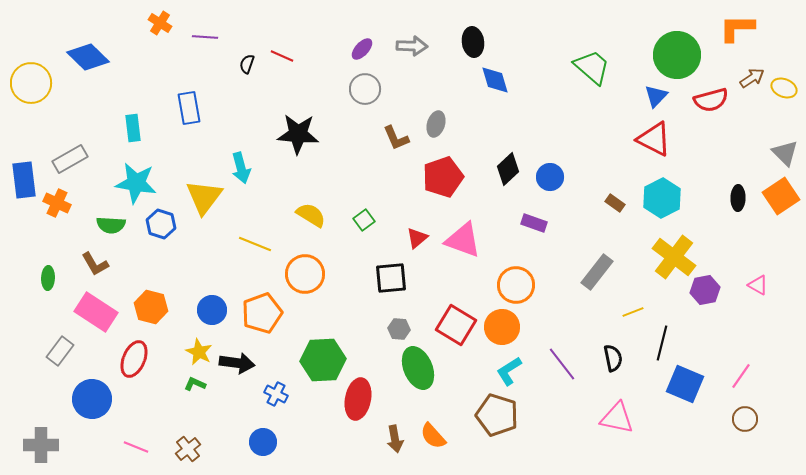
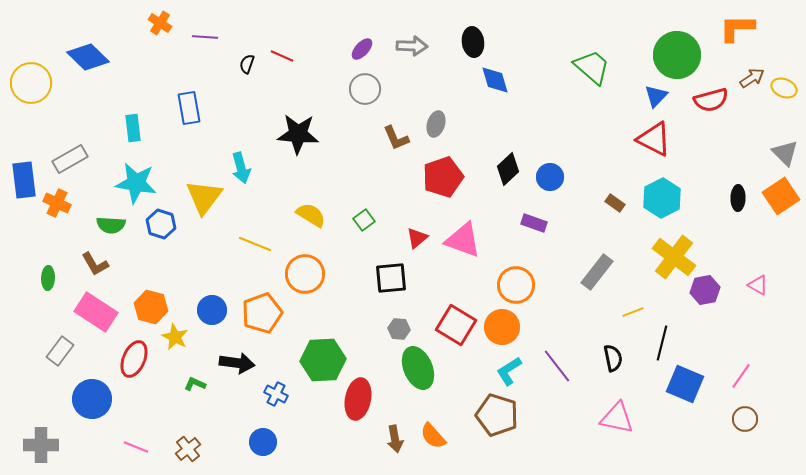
yellow star at (199, 352): moved 24 px left, 15 px up
purple line at (562, 364): moved 5 px left, 2 px down
